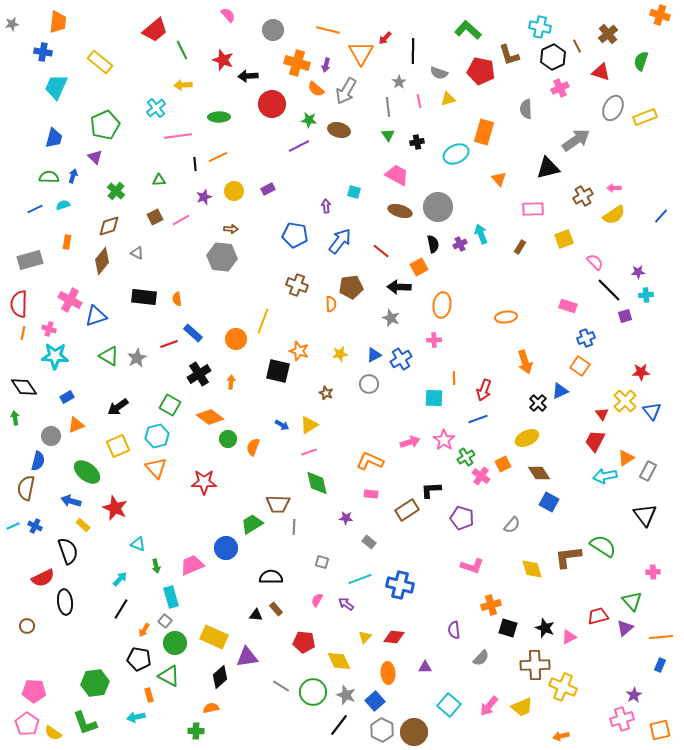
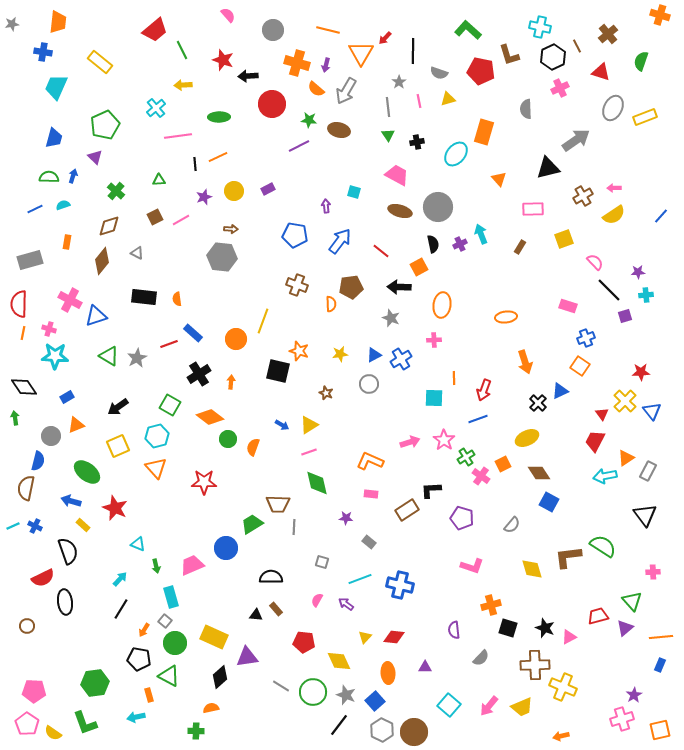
cyan ellipse at (456, 154): rotated 25 degrees counterclockwise
